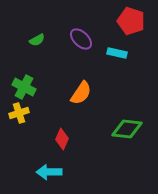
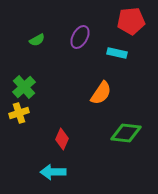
red pentagon: rotated 24 degrees counterclockwise
purple ellipse: moved 1 px left, 2 px up; rotated 75 degrees clockwise
green cross: rotated 20 degrees clockwise
orange semicircle: moved 20 px right
green diamond: moved 1 px left, 4 px down
cyan arrow: moved 4 px right
